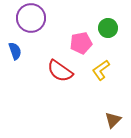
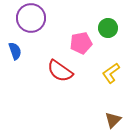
yellow L-shape: moved 10 px right, 3 px down
